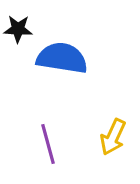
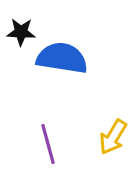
black star: moved 3 px right, 3 px down
yellow arrow: rotated 6 degrees clockwise
